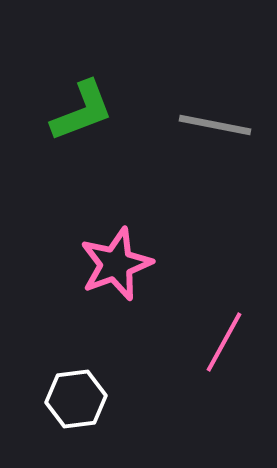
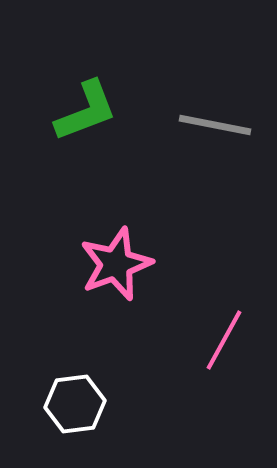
green L-shape: moved 4 px right
pink line: moved 2 px up
white hexagon: moved 1 px left, 5 px down
